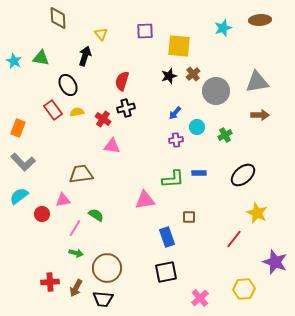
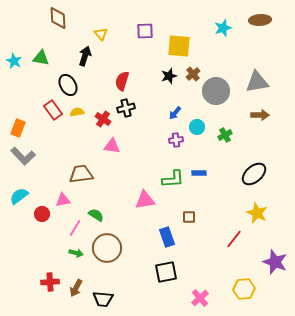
gray L-shape at (23, 162): moved 6 px up
black ellipse at (243, 175): moved 11 px right, 1 px up
brown circle at (107, 268): moved 20 px up
